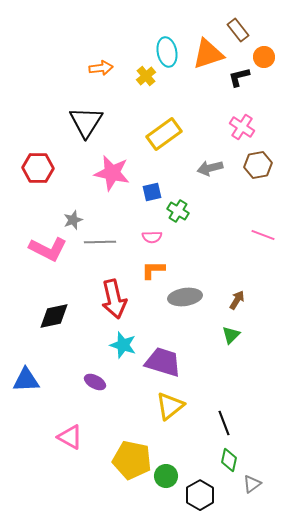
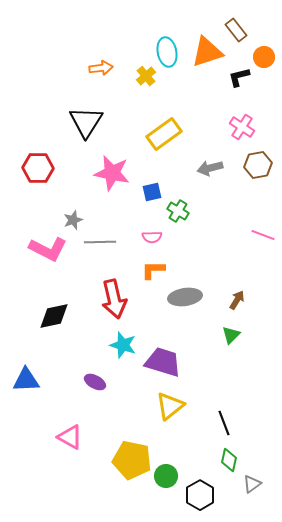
brown rectangle: moved 2 px left
orange triangle: moved 1 px left, 2 px up
